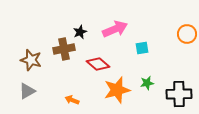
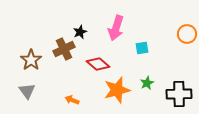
pink arrow: moved 1 px right, 1 px up; rotated 130 degrees clockwise
brown cross: rotated 15 degrees counterclockwise
brown star: rotated 20 degrees clockwise
green star: rotated 16 degrees counterclockwise
gray triangle: rotated 36 degrees counterclockwise
